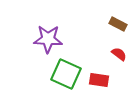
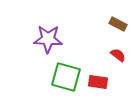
red semicircle: moved 1 px left, 1 px down
green square: moved 3 px down; rotated 8 degrees counterclockwise
red rectangle: moved 1 px left, 2 px down
